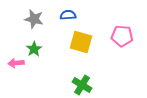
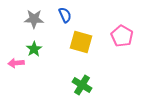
blue semicircle: moved 3 px left; rotated 70 degrees clockwise
gray star: rotated 12 degrees counterclockwise
pink pentagon: rotated 25 degrees clockwise
